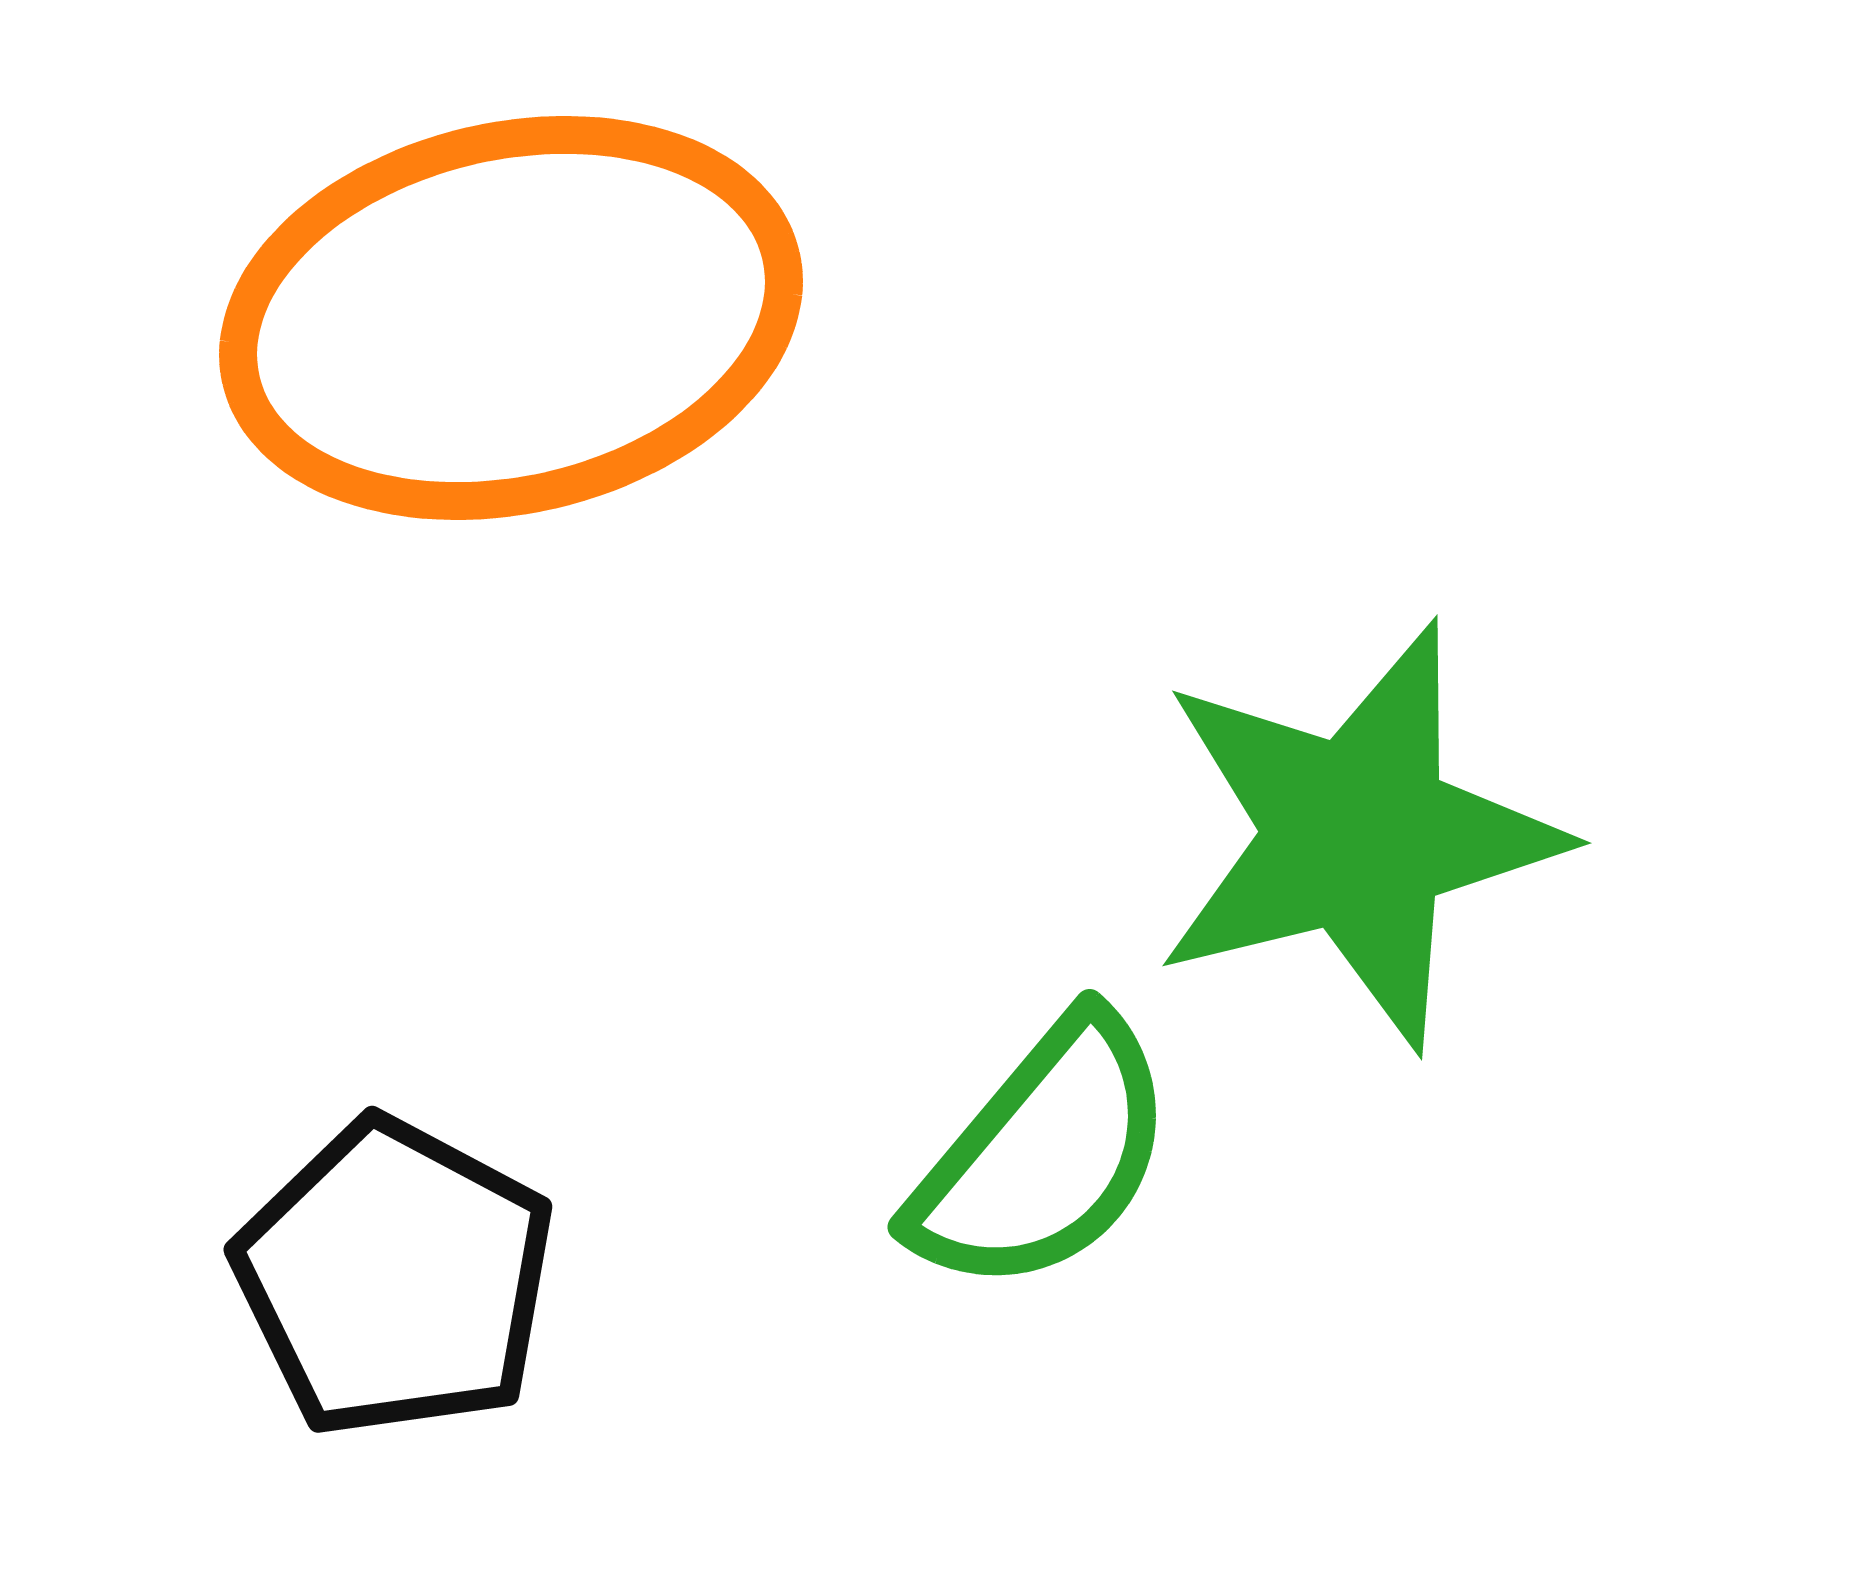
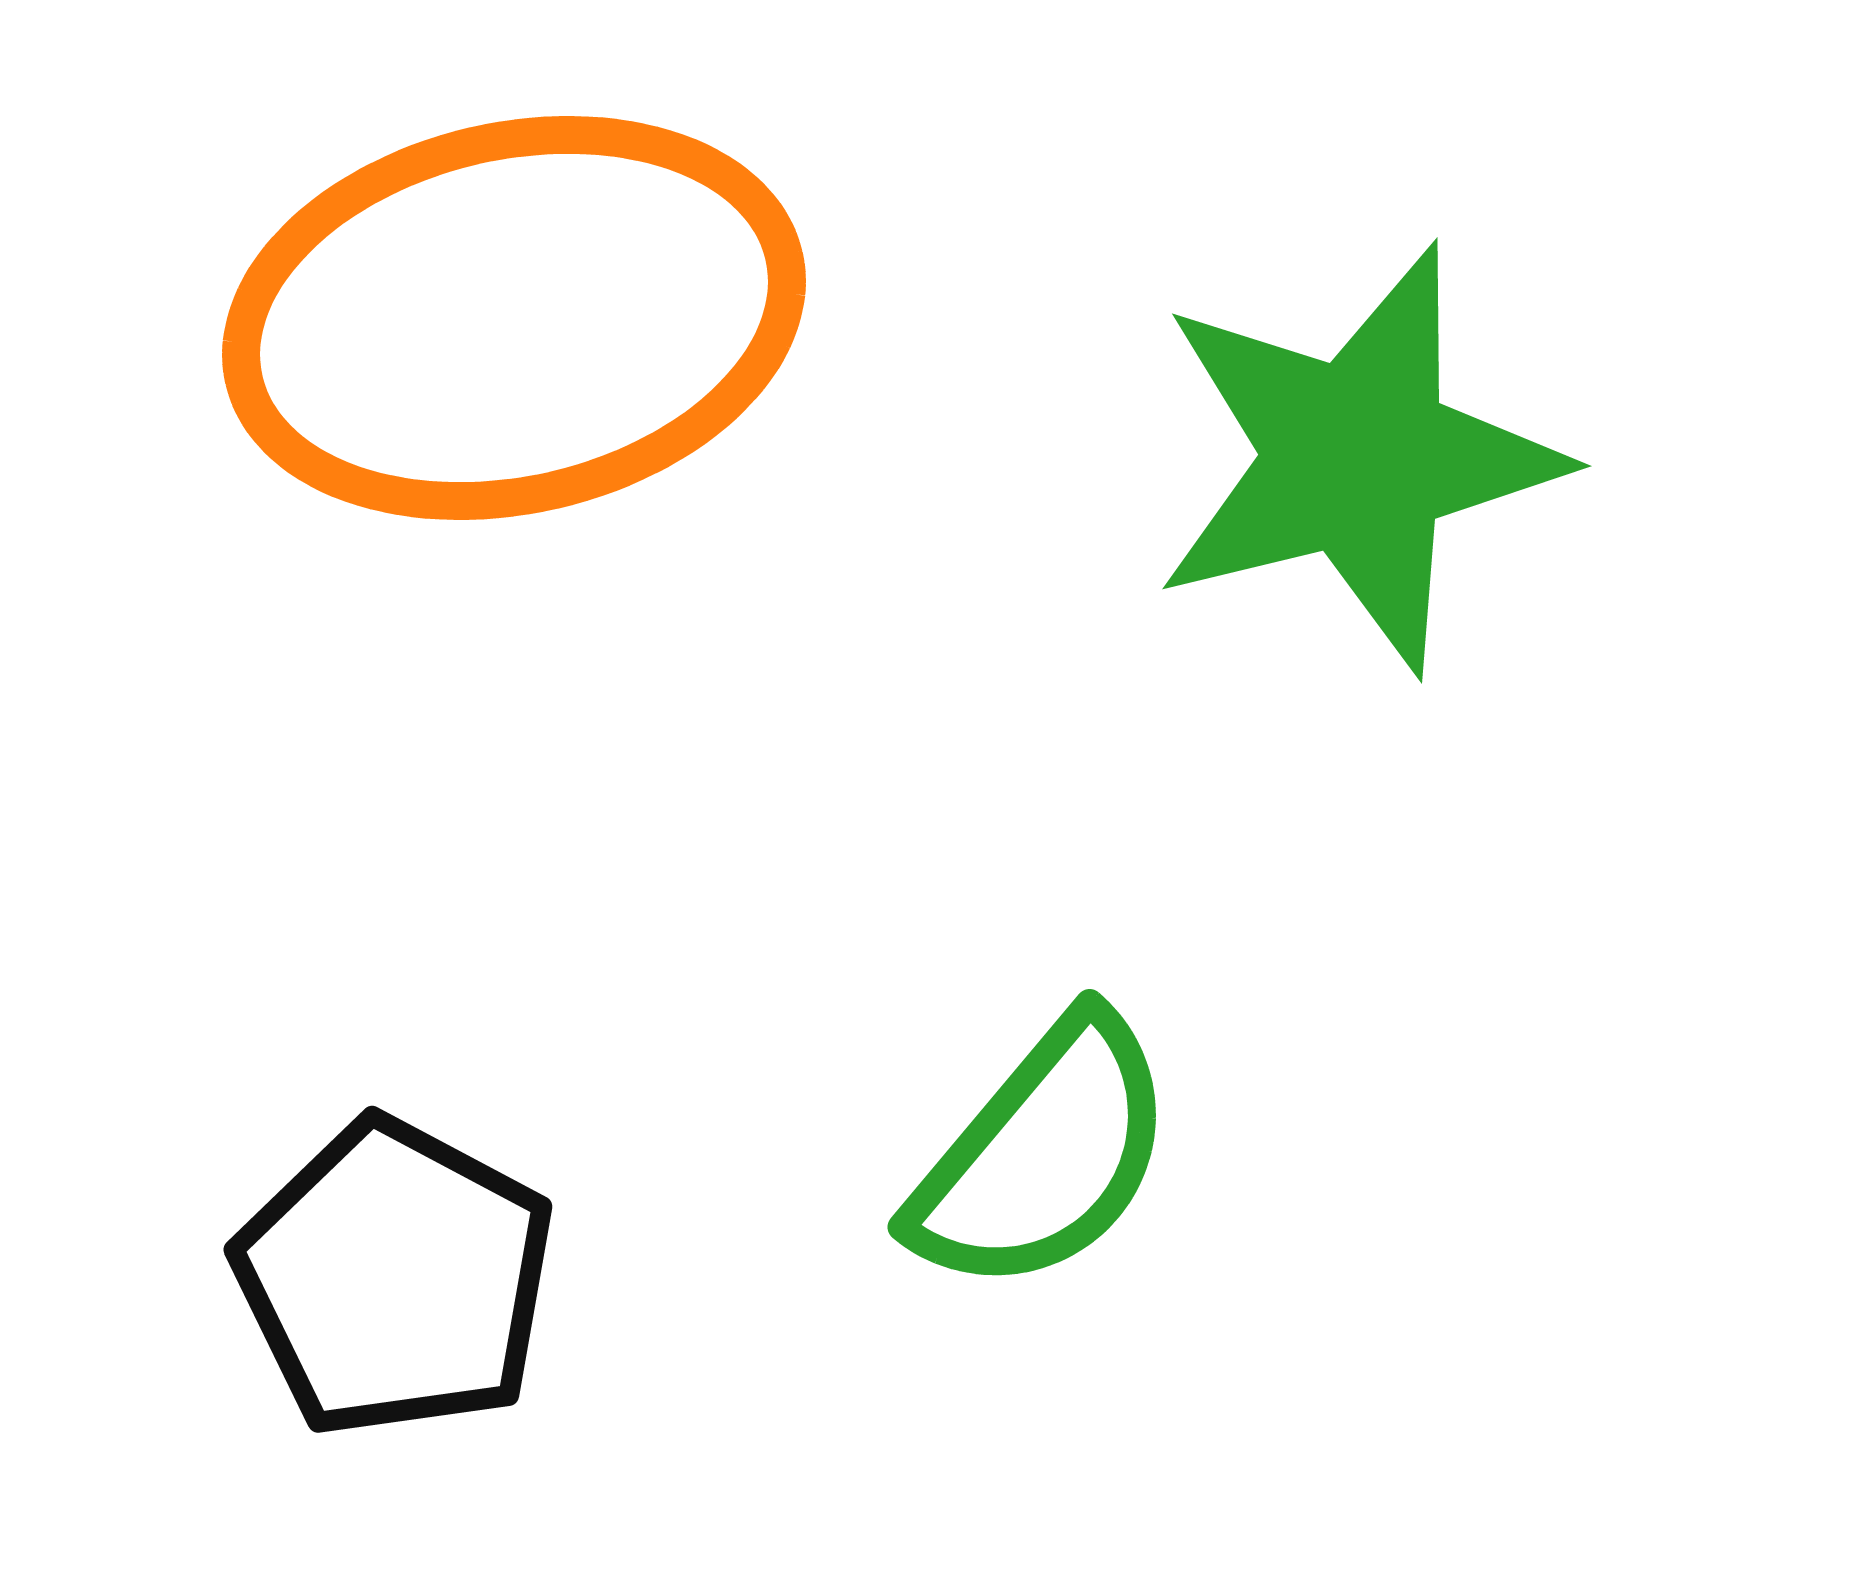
orange ellipse: moved 3 px right
green star: moved 377 px up
